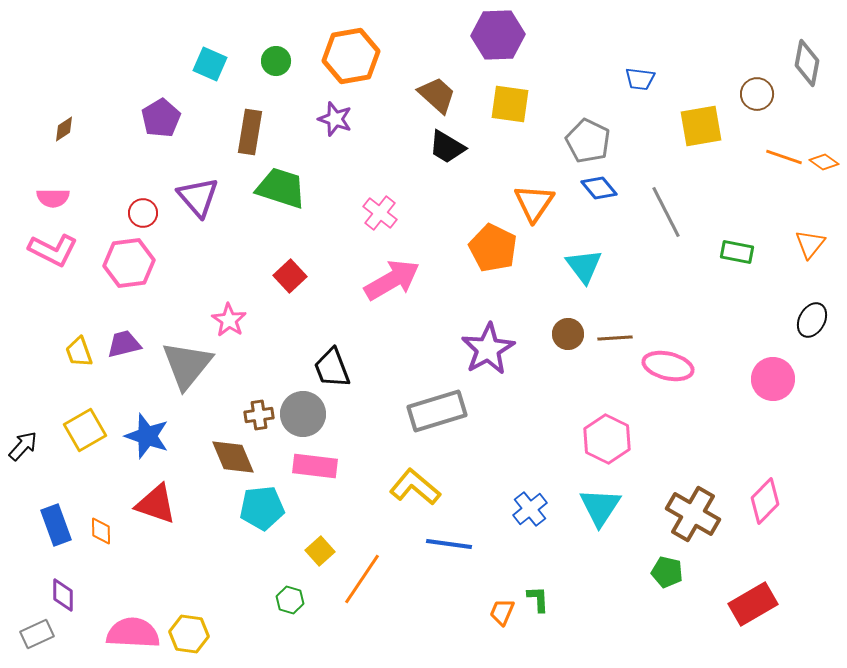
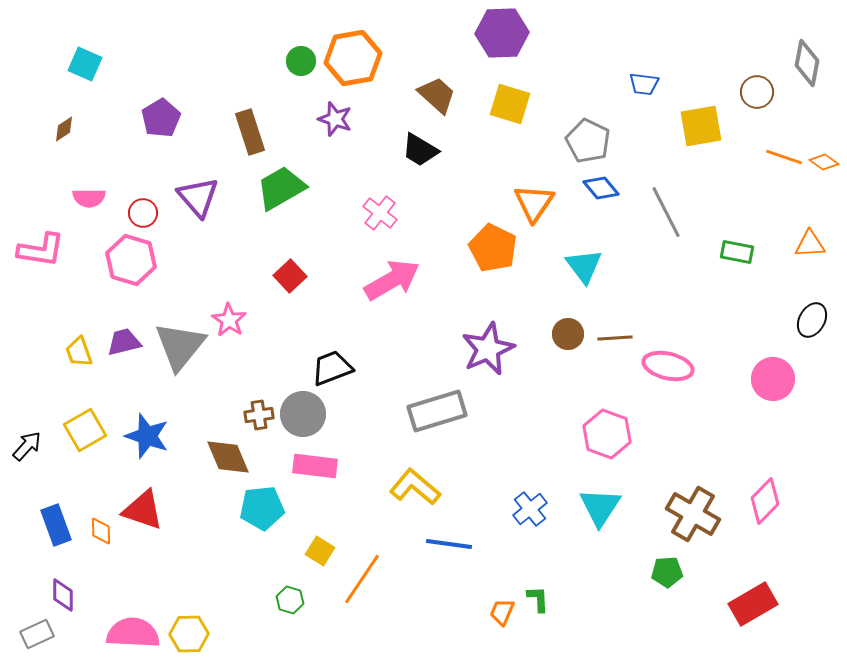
purple hexagon at (498, 35): moved 4 px right, 2 px up
orange hexagon at (351, 56): moved 2 px right, 2 px down
green circle at (276, 61): moved 25 px right
cyan square at (210, 64): moved 125 px left
blue trapezoid at (640, 79): moved 4 px right, 5 px down
brown circle at (757, 94): moved 2 px up
yellow square at (510, 104): rotated 9 degrees clockwise
brown rectangle at (250, 132): rotated 27 degrees counterclockwise
black trapezoid at (447, 147): moved 27 px left, 3 px down
green trapezoid at (281, 188): rotated 48 degrees counterclockwise
blue diamond at (599, 188): moved 2 px right
pink semicircle at (53, 198): moved 36 px right
orange triangle at (810, 244): rotated 48 degrees clockwise
pink L-shape at (53, 250): moved 12 px left; rotated 18 degrees counterclockwise
pink hexagon at (129, 263): moved 2 px right, 3 px up; rotated 24 degrees clockwise
purple trapezoid at (124, 344): moved 2 px up
purple star at (488, 349): rotated 6 degrees clockwise
gray triangle at (187, 365): moved 7 px left, 19 px up
black trapezoid at (332, 368): rotated 90 degrees clockwise
pink hexagon at (607, 439): moved 5 px up; rotated 6 degrees counterclockwise
black arrow at (23, 446): moved 4 px right
brown diamond at (233, 457): moved 5 px left
red triangle at (156, 504): moved 13 px left, 6 px down
yellow square at (320, 551): rotated 16 degrees counterclockwise
green pentagon at (667, 572): rotated 16 degrees counterclockwise
yellow hexagon at (189, 634): rotated 9 degrees counterclockwise
